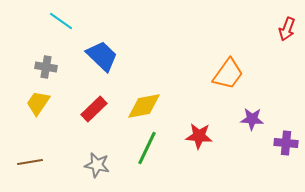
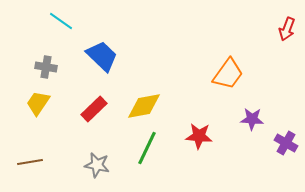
purple cross: rotated 25 degrees clockwise
